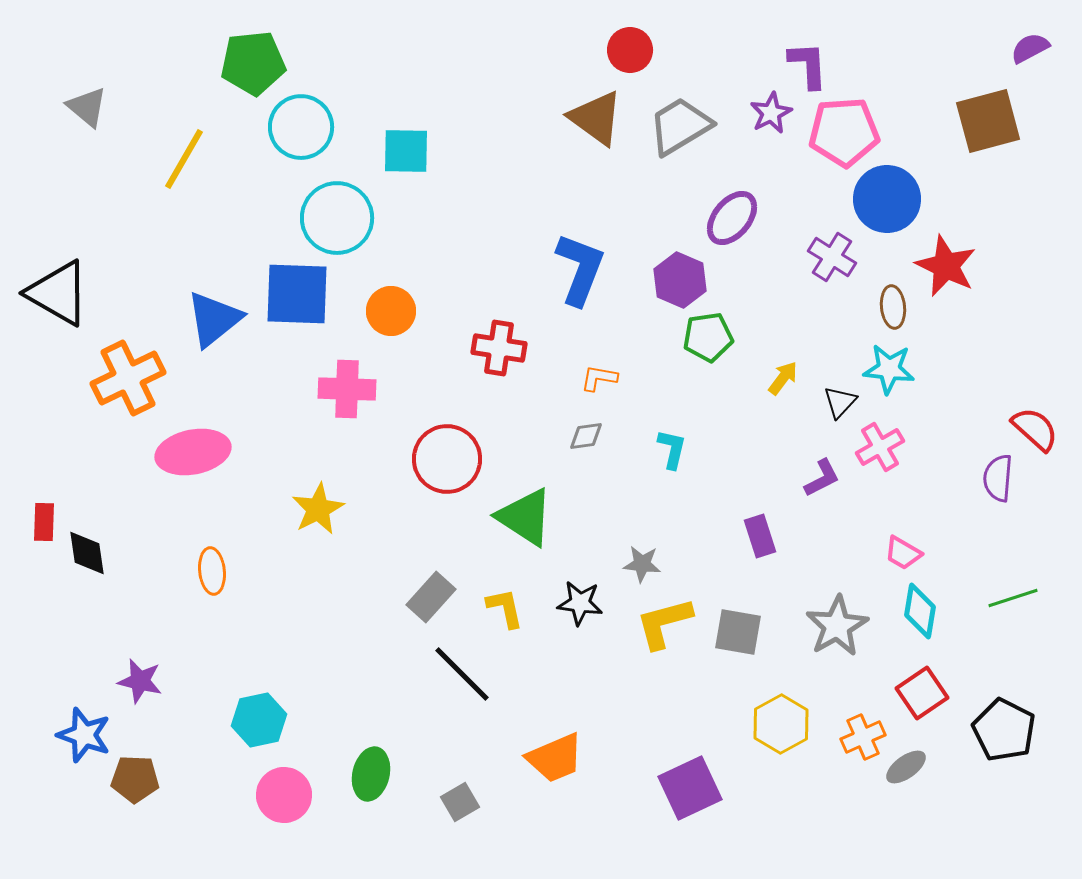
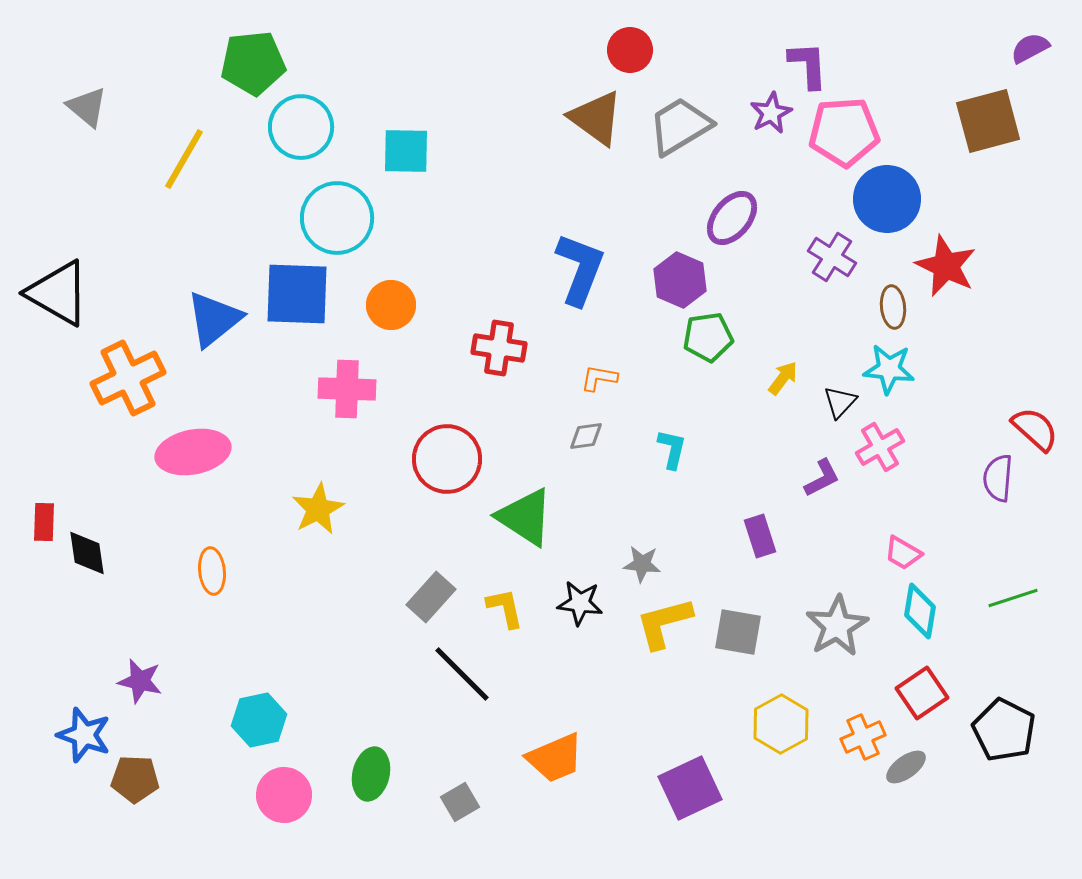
orange circle at (391, 311): moved 6 px up
